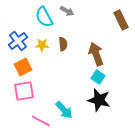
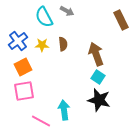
cyan arrow: rotated 144 degrees counterclockwise
